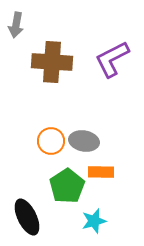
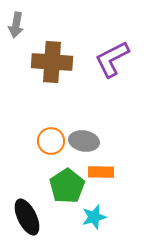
cyan star: moved 4 px up
